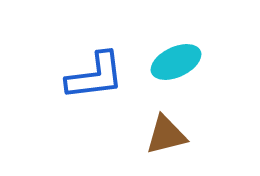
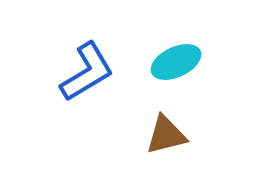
blue L-shape: moved 8 px left, 4 px up; rotated 24 degrees counterclockwise
